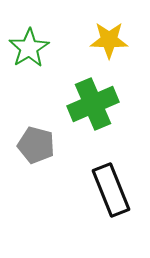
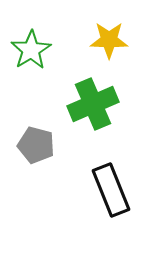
green star: moved 2 px right, 2 px down
